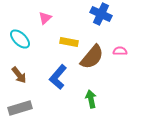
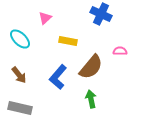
yellow rectangle: moved 1 px left, 1 px up
brown semicircle: moved 1 px left, 10 px down
gray rectangle: rotated 30 degrees clockwise
